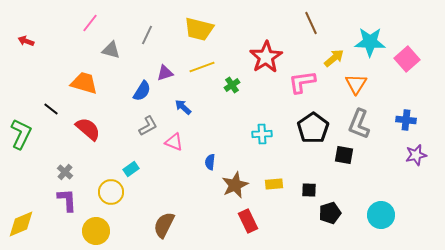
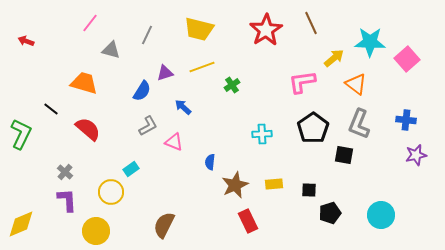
red star at (266, 57): moved 27 px up
orange triangle at (356, 84): rotated 25 degrees counterclockwise
